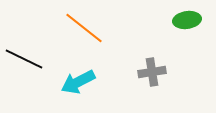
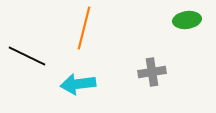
orange line: rotated 66 degrees clockwise
black line: moved 3 px right, 3 px up
cyan arrow: moved 2 px down; rotated 20 degrees clockwise
